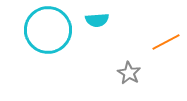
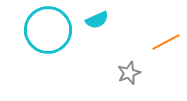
cyan semicircle: rotated 20 degrees counterclockwise
gray star: rotated 20 degrees clockwise
